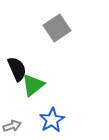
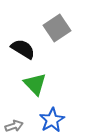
black semicircle: moved 6 px right, 20 px up; rotated 35 degrees counterclockwise
green triangle: moved 2 px right, 1 px up; rotated 35 degrees counterclockwise
gray arrow: moved 2 px right
